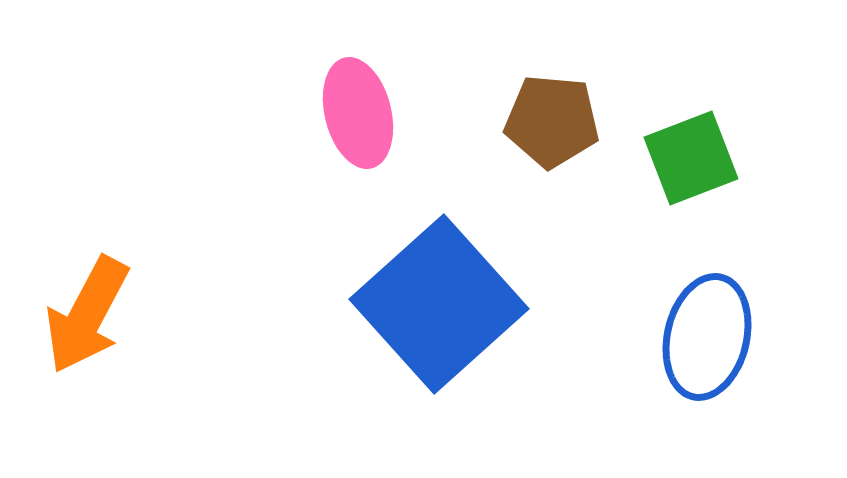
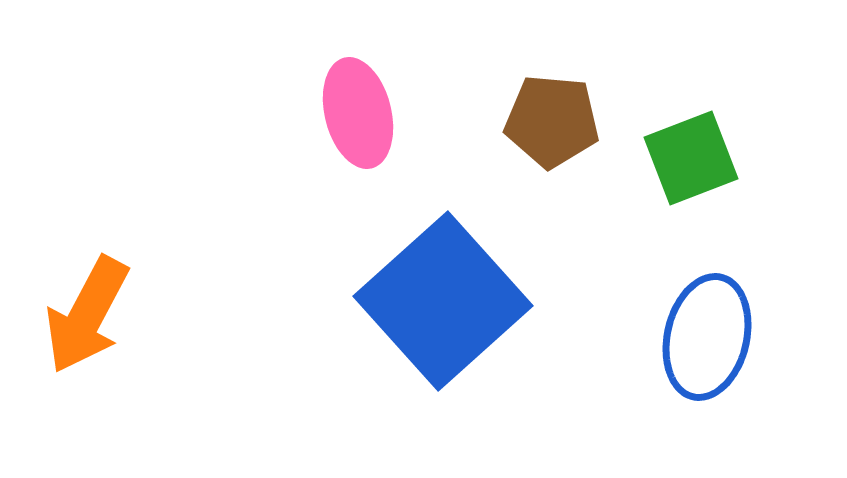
blue square: moved 4 px right, 3 px up
